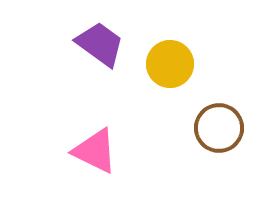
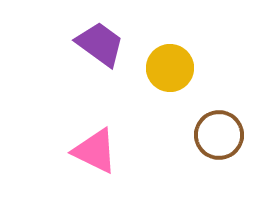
yellow circle: moved 4 px down
brown circle: moved 7 px down
